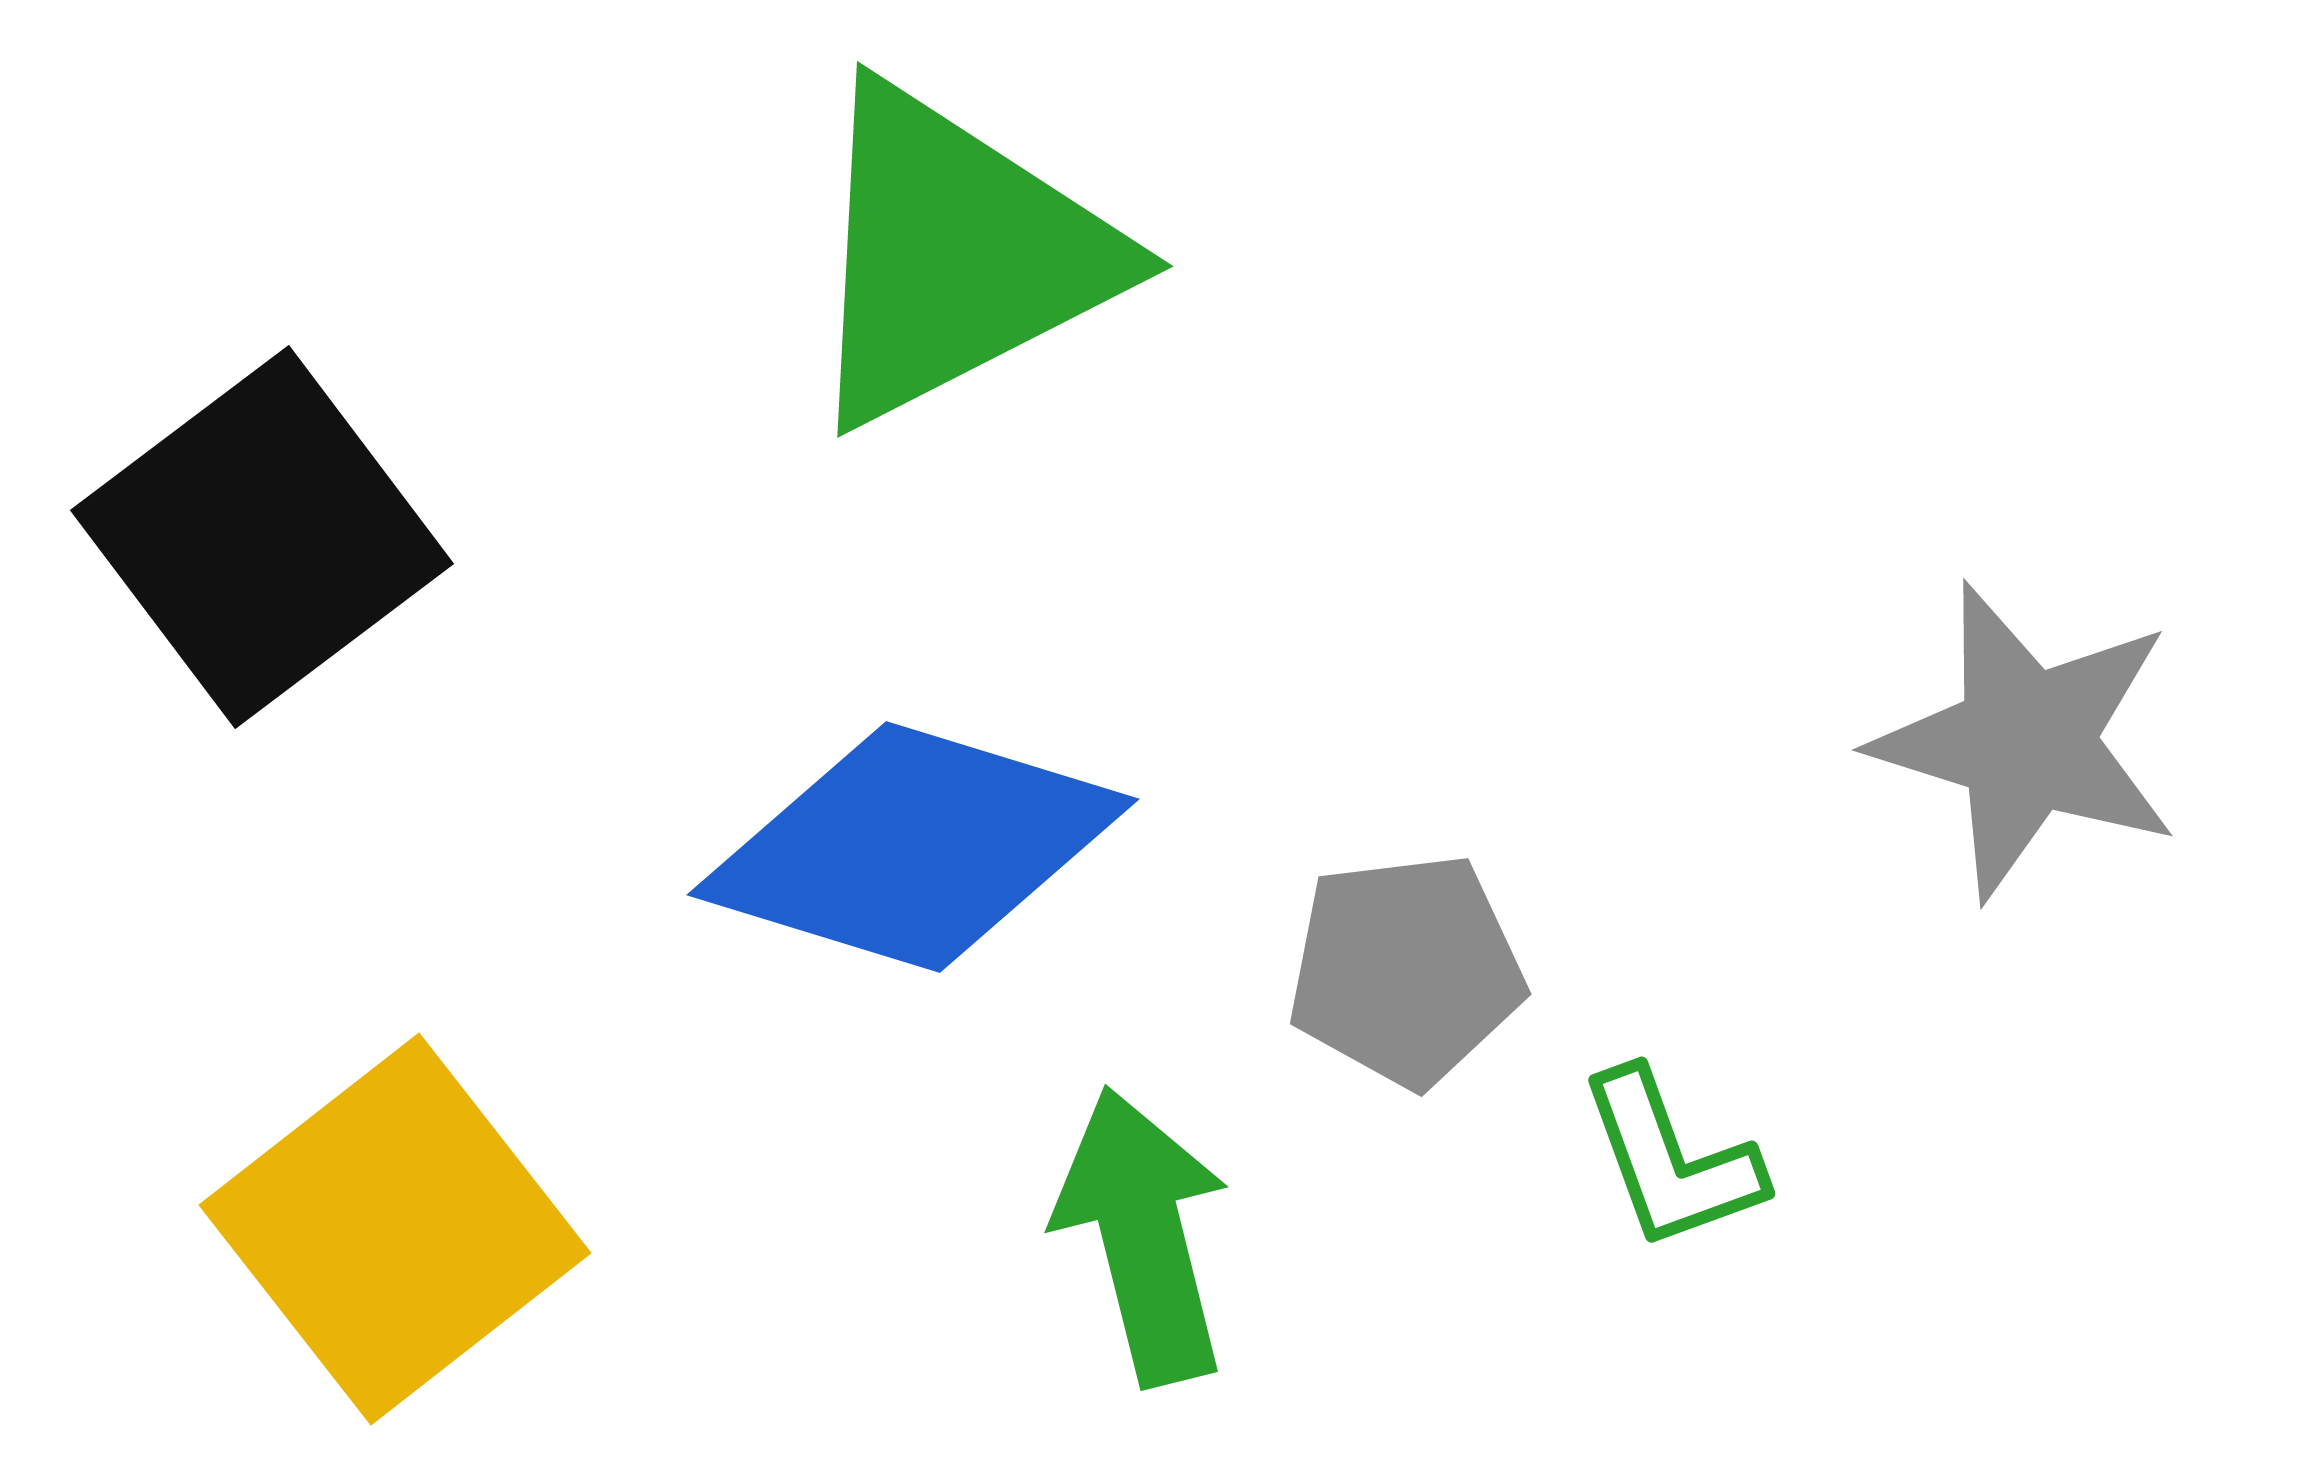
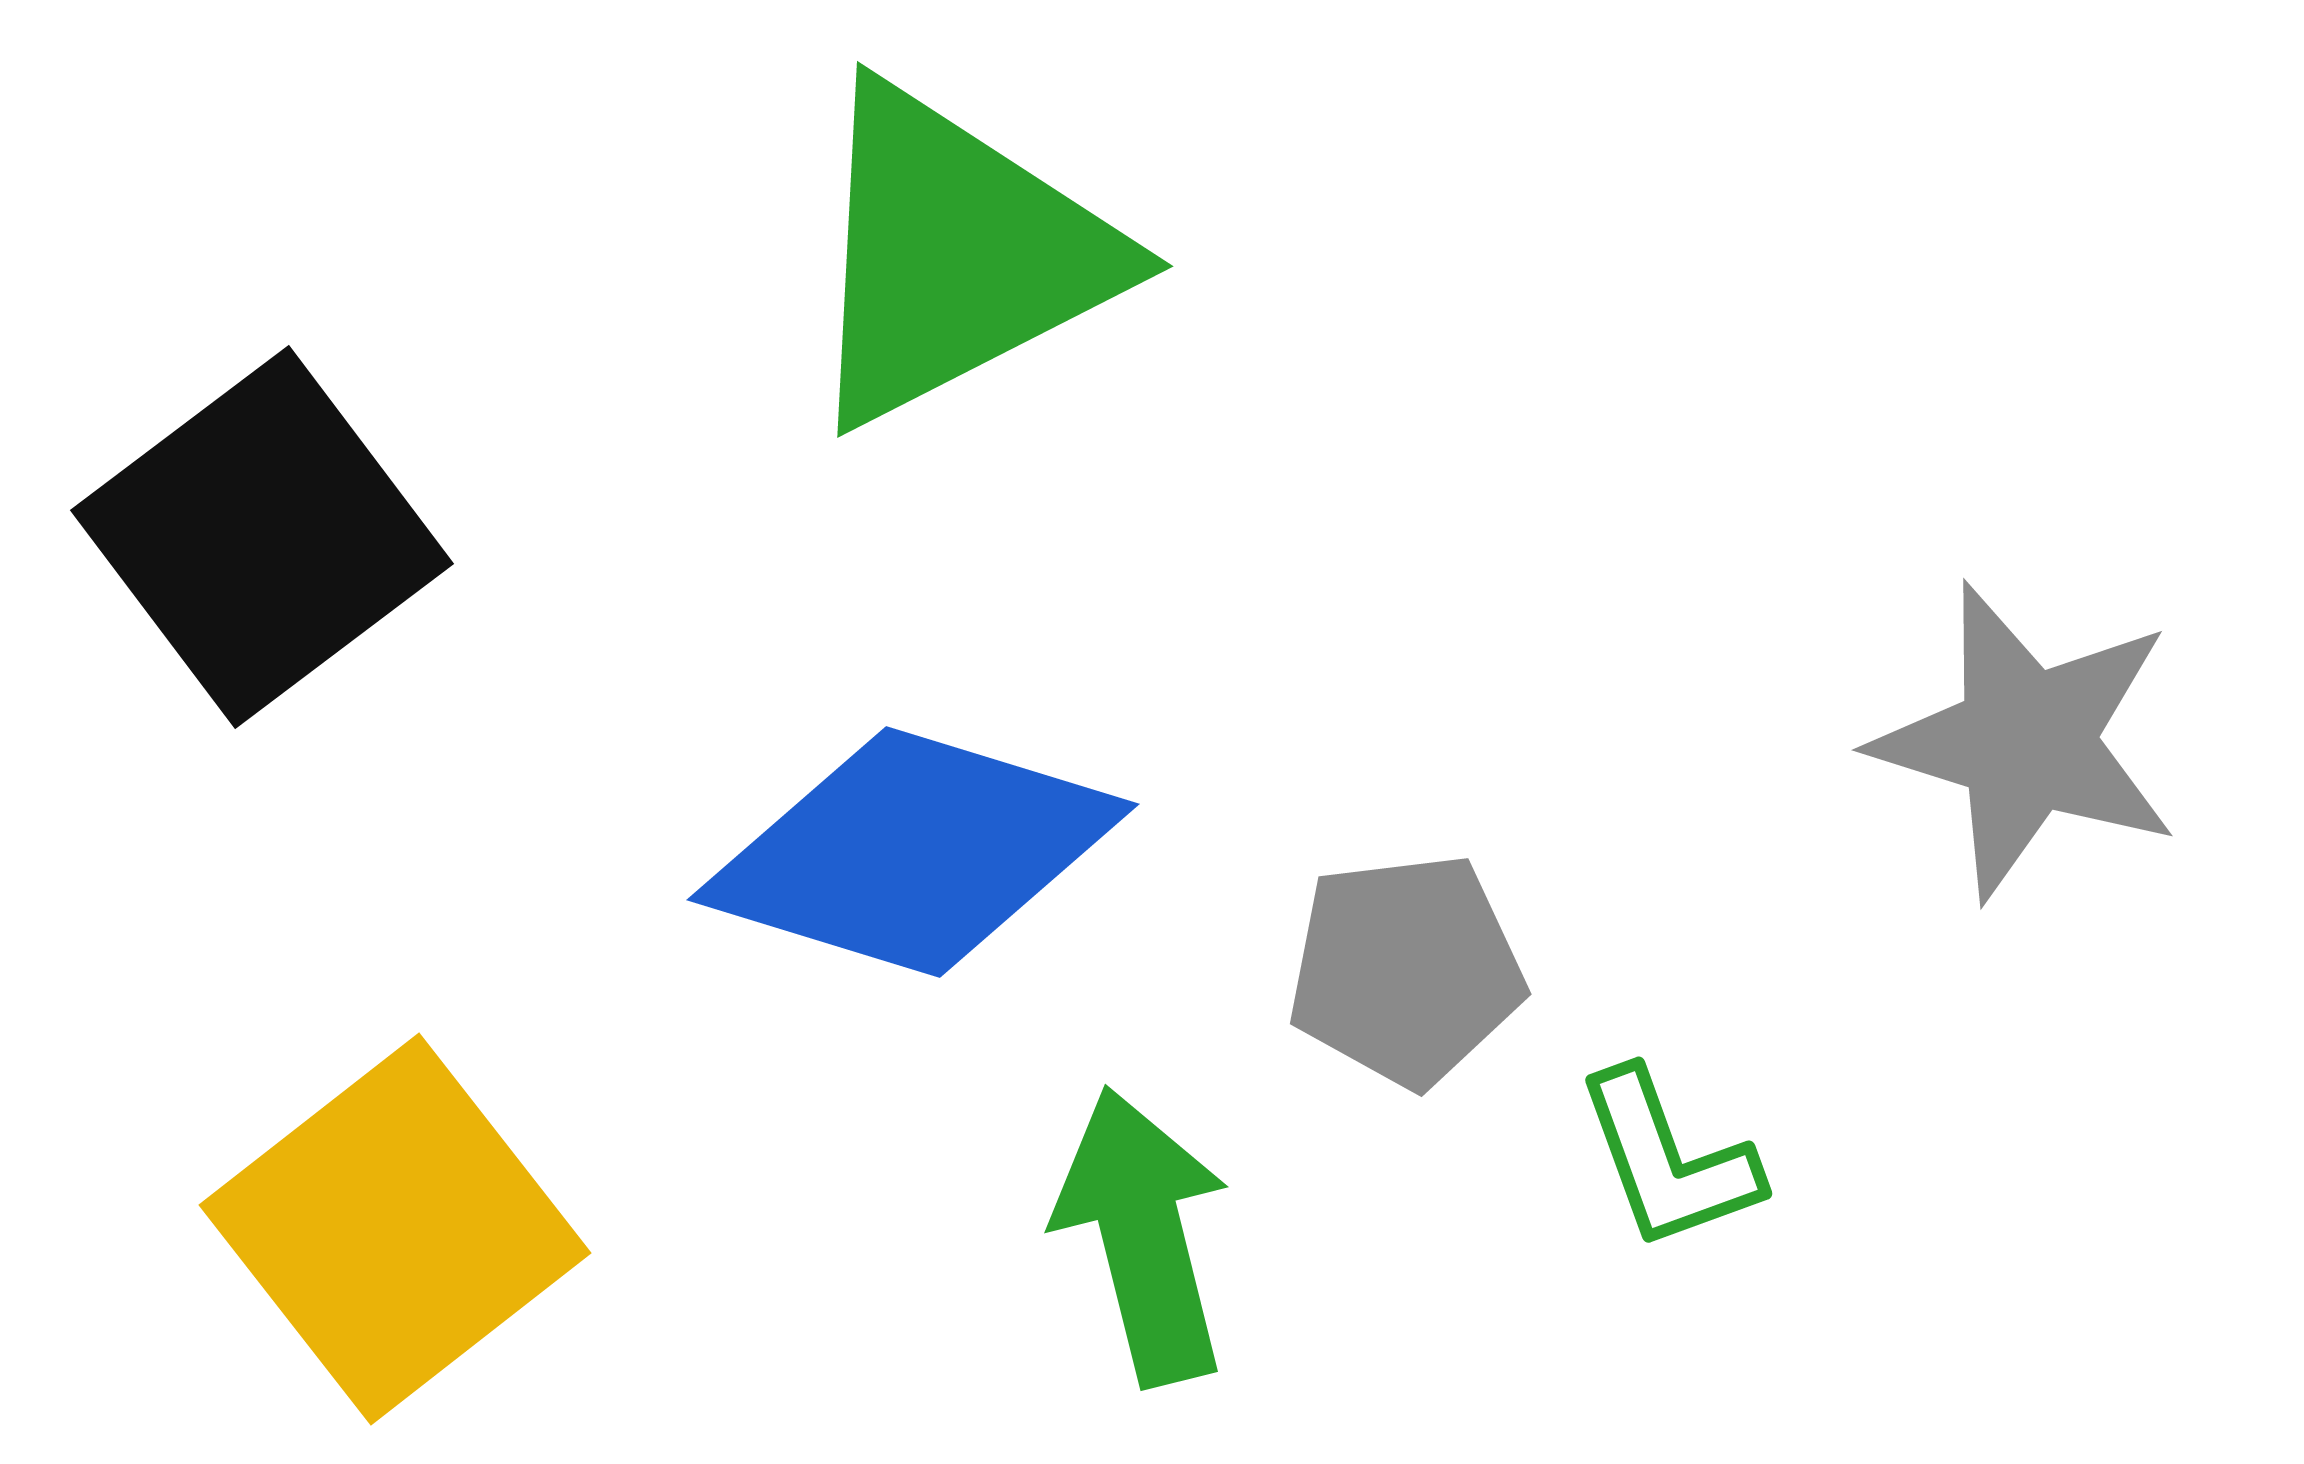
blue diamond: moved 5 px down
green L-shape: moved 3 px left
